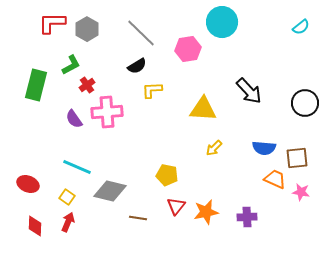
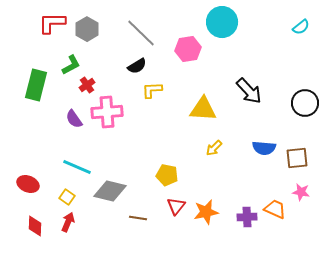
orange trapezoid: moved 30 px down
